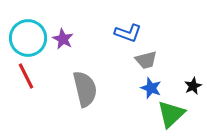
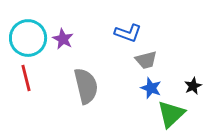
red line: moved 2 px down; rotated 12 degrees clockwise
gray semicircle: moved 1 px right, 3 px up
